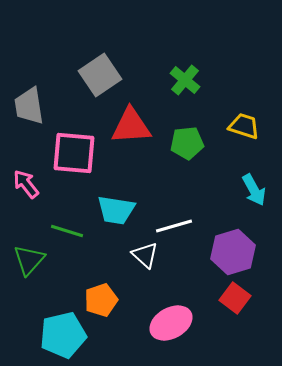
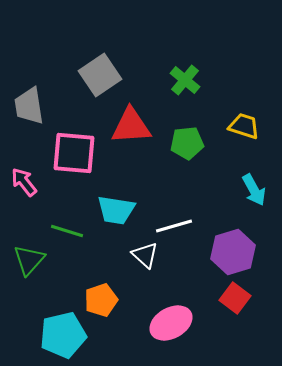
pink arrow: moved 2 px left, 2 px up
